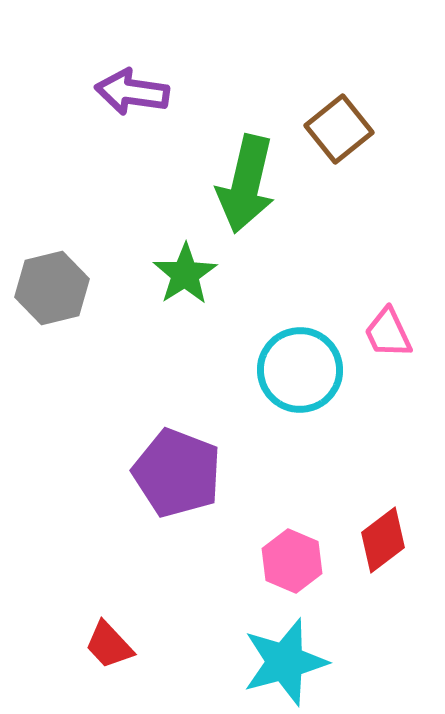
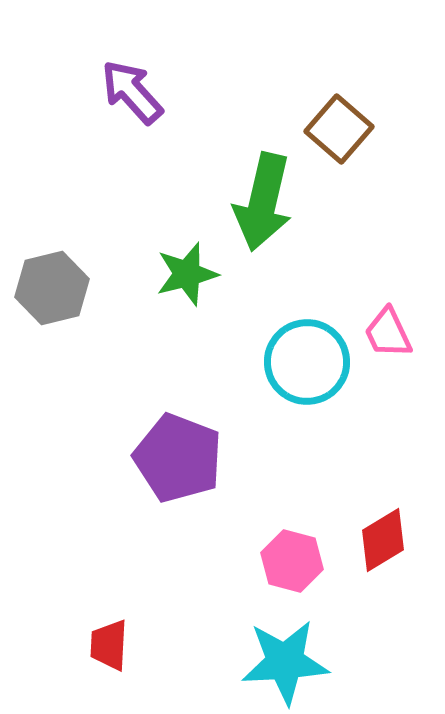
purple arrow: rotated 40 degrees clockwise
brown square: rotated 10 degrees counterclockwise
green arrow: moved 17 px right, 18 px down
green star: moved 2 px right; rotated 18 degrees clockwise
cyan circle: moved 7 px right, 8 px up
purple pentagon: moved 1 px right, 15 px up
red diamond: rotated 6 degrees clockwise
pink hexagon: rotated 8 degrees counterclockwise
red trapezoid: rotated 46 degrees clockwise
cyan star: rotated 12 degrees clockwise
